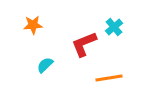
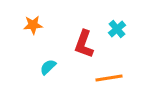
cyan cross: moved 3 px right, 2 px down
red L-shape: rotated 48 degrees counterclockwise
cyan semicircle: moved 3 px right, 2 px down
